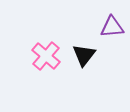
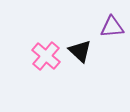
black triangle: moved 4 px left, 4 px up; rotated 25 degrees counterclockwise
